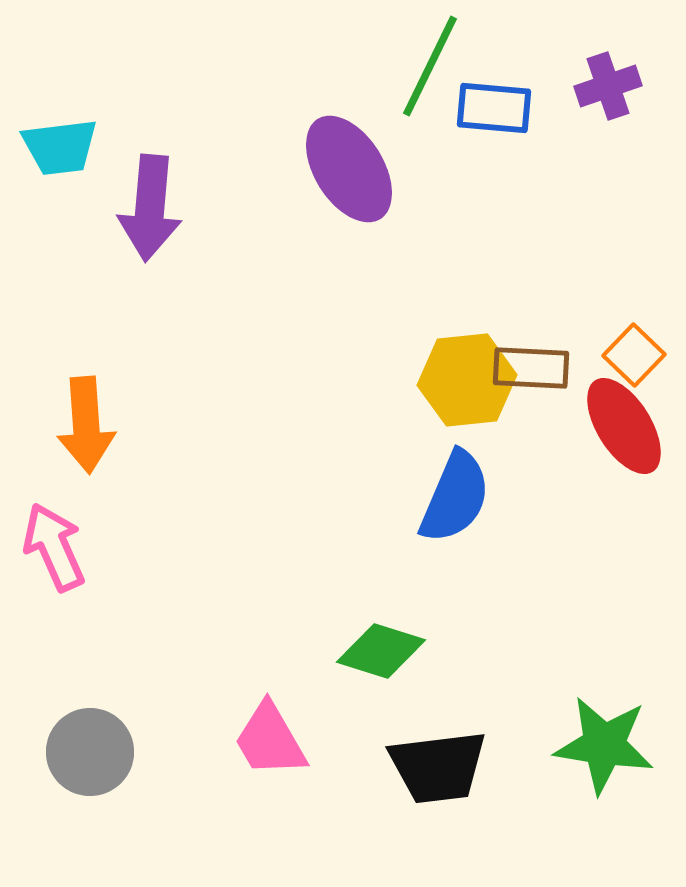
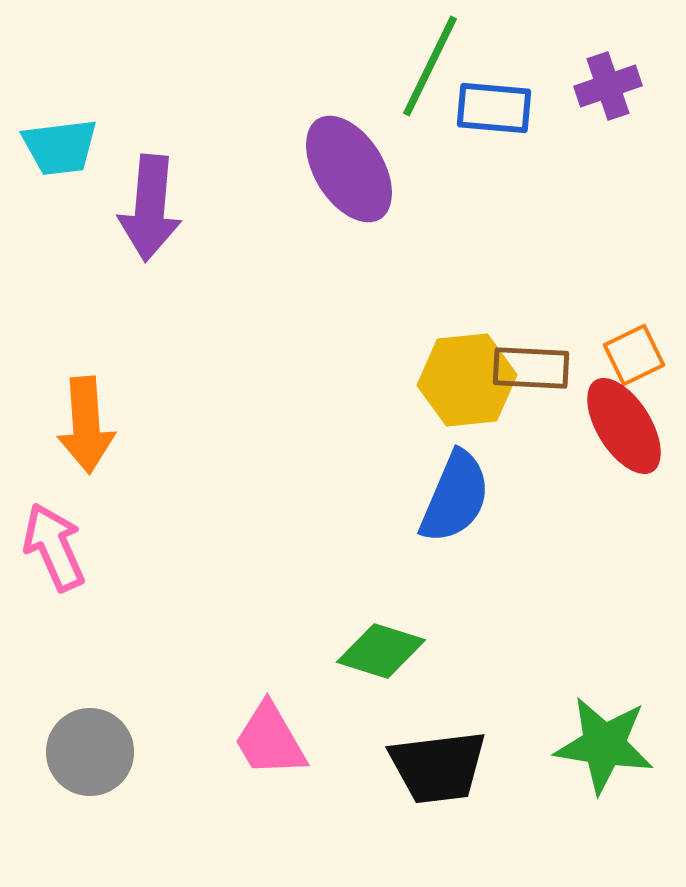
orange square: rotated 20 degrees clockwise
